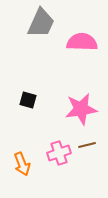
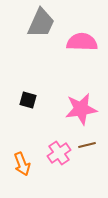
pink cross: rotated 15 degrees counterclockwise
